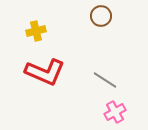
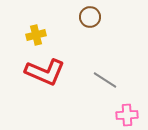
brown circle: moved 11 px left, 1 px down
yellow cross: moved 4 px down
pink cross: moved 12 px right, 3 px down; rotated 25 degrees clockwise
